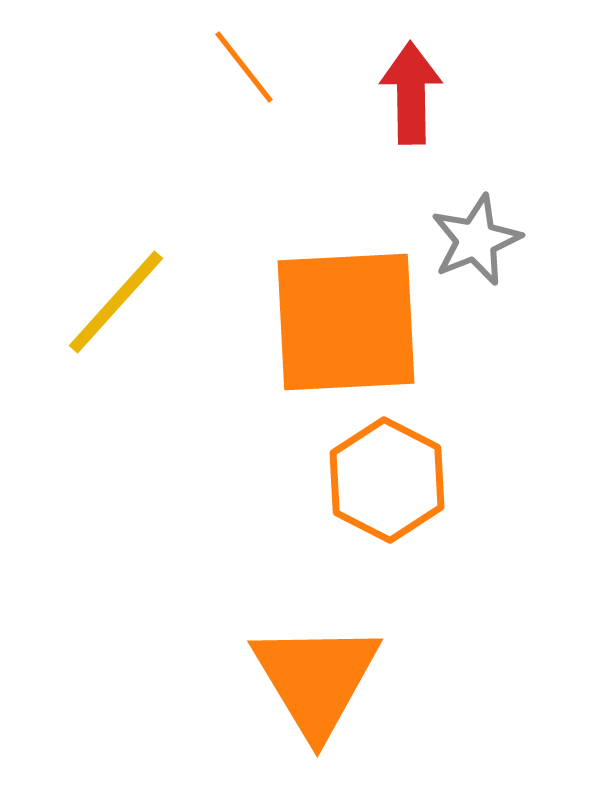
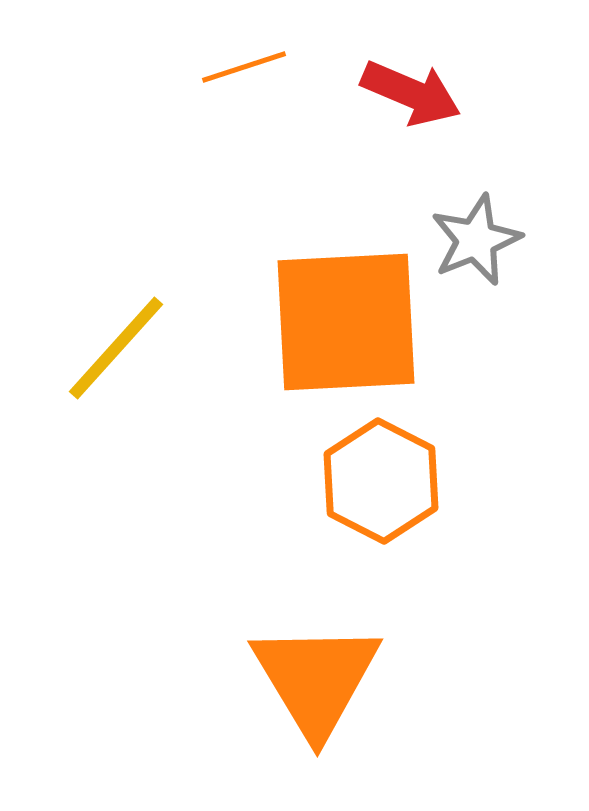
orange line: rotated 70 degrees counterclockwise
red arrow: rotated 114 degrees clockwise
yellow line: moved 46 px down
orange hexagon: moved 6 px left, 1 px down
